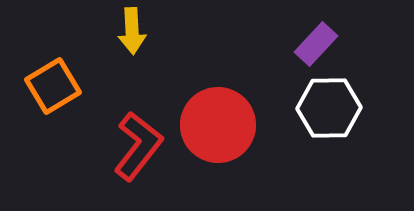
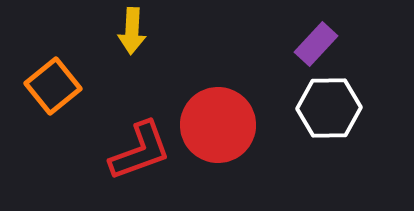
yellow arrow: rotated 6 degrees clockwise
orange square: rotated 8 degrees counterclockwise
red L-shape: moved 2 px right, 5 px down; rotated 32 degrees clockwise
